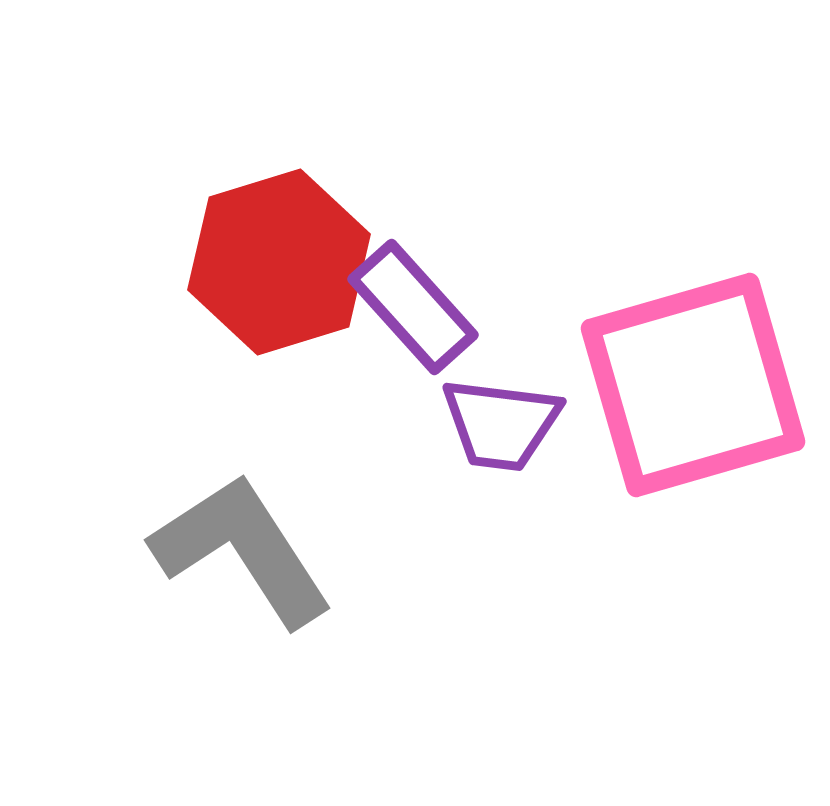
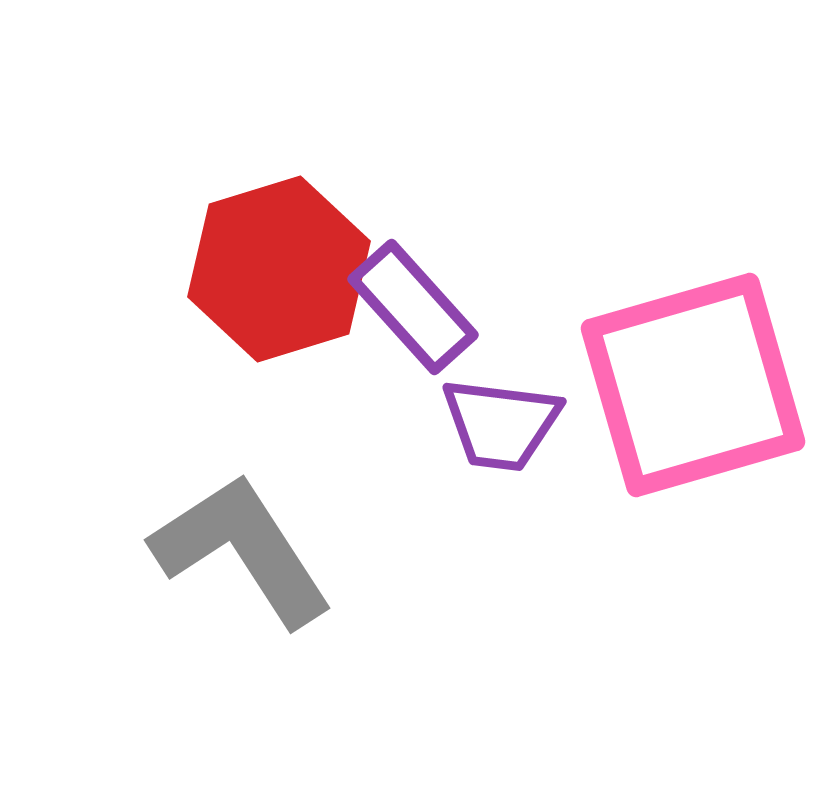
red hexagon: moved 7 px down
